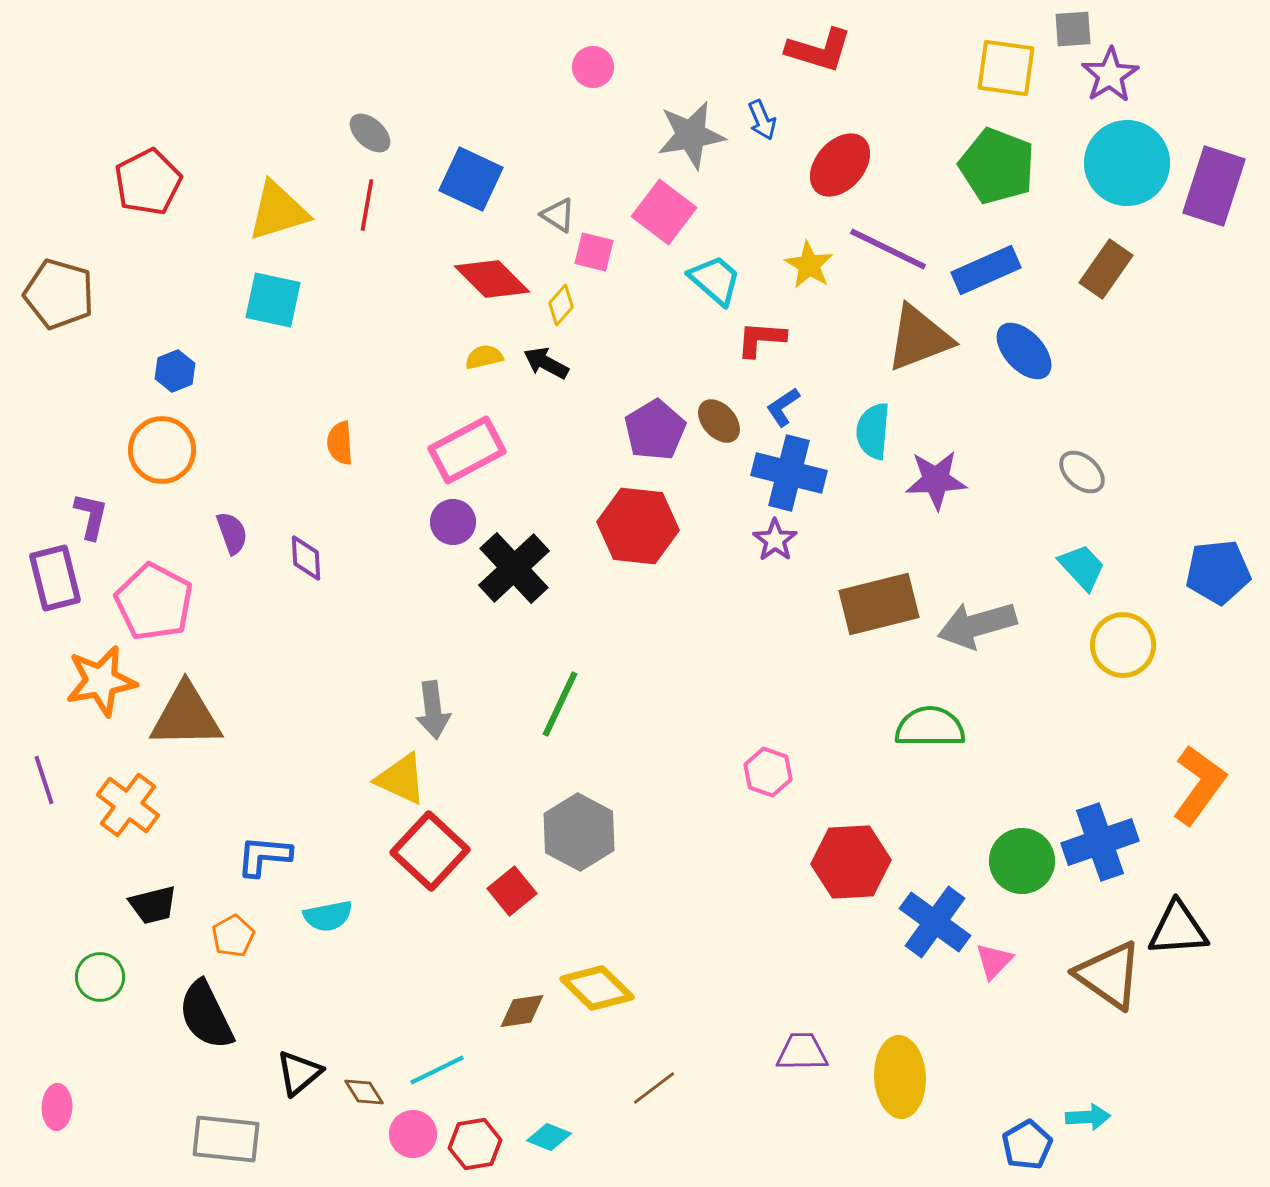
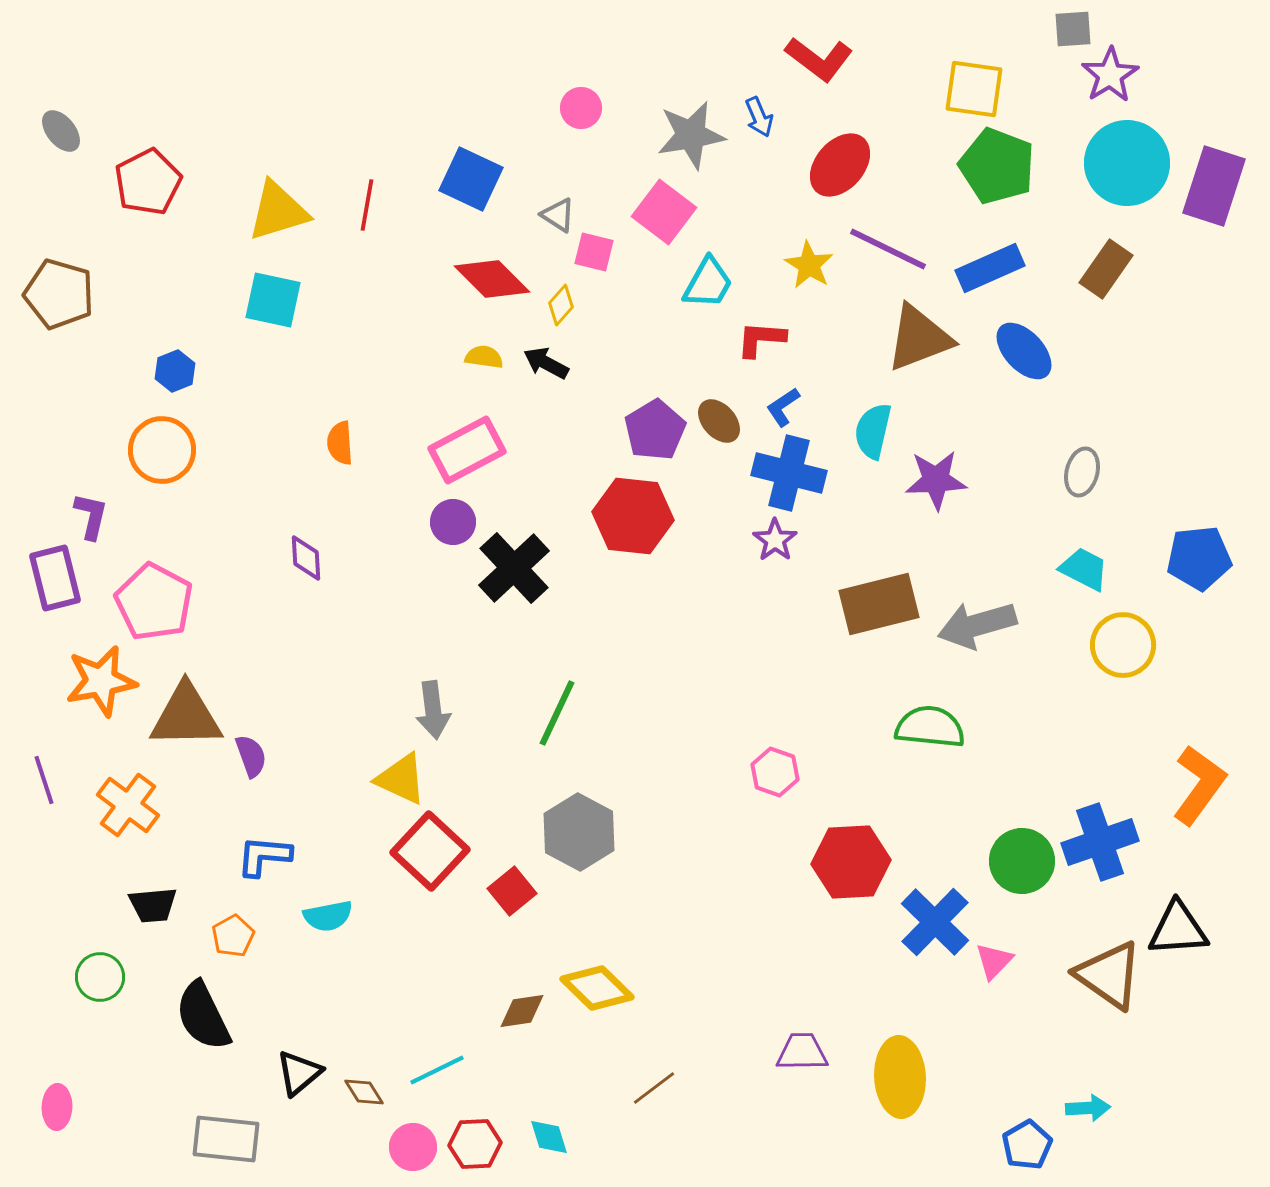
red L-shape at (819, 50): moved 9 px down; rotated 20 degrees clockwise
pink circle at (593, 67): moved 12 px left, 41 px down
yellow square at (1006, 68): moved 32 px left, 21 px down
blue arrow at (762, 120): moved 3 px left, 3 px up
gray ellipse at (370, 133): moved 309 px left, 2 px up; rotated 9 degrees clockwise
blue rectangle at (986, 270): moved 4 px right, 2 px up
cyan trapezoid at (715, 280): moved 7 px left, 3 px down; rotated 78 degrees clockwise
yellow semicircle at (484, 357): rotated 21 degrees clockwise
cyan semicircle at (873, 431): rotated 8 degrees clockwise
gray ellipse at (1082, 472): rotated 63 degrees clockwise
red hexagon at (638, 526): moved 5 px left, 10 px up
purple semicircle at (232, 533): moved 19 px right, 223 px down
cyan trapezoid at (1082, 567): moved 2 px right, 2 px down; rotated 20 degrees counterclockwise
blue pentagon at (1218, 572): moved 19 px left, 14 px up
green line at (560, 704): moved 3 px left, 9 px down
green semicircle at (930, 727): rotated 6 degrees clockwise
pink hexagon at (768, 772): moved 7 px right
black trapezoid at (153, 905): rotated 9 degrees clockwise
blue cross at (935, 922): rotated 8 degrees clockwise
black semicircle at (206, 1015): moved 3 px left, 1 px down
cyan arrow at (1088, 1117): moved 9 px up
pink circle at (413, 1134): moved 13 px down
cyan diamond at (549, 1137): rotated 51 degrees clockwise
red hexagon at (475, 1144): rotated 6 degrees clockwise
